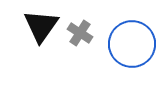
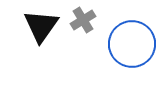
gray cross: moved 3 px right, 13 px up; rotated 25 degrees clockwise
